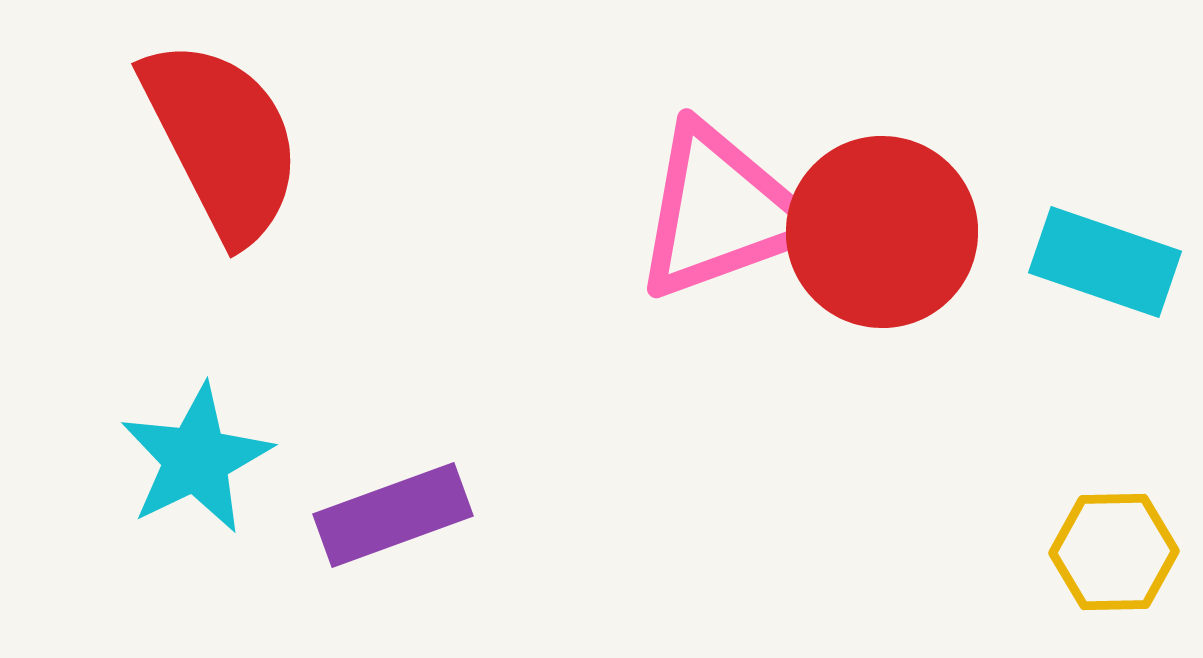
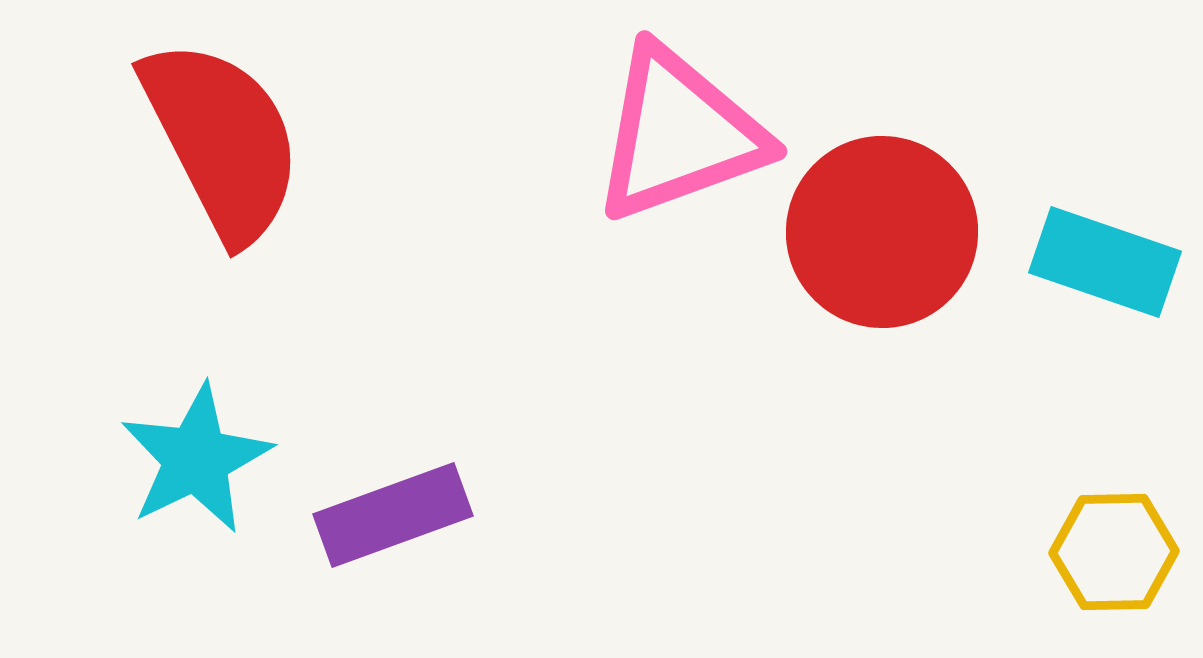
pink triangle: moved 42 px left, 78 px up
